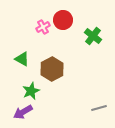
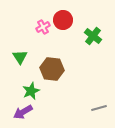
green triangle: moved 2 px left, 2 px up; rotated 28 degrees clockwise
brown hexagon: rotated 25 degrees counterclockwise
